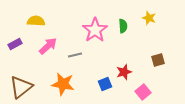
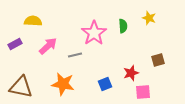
yellow semicircle: moved 3 px left
pink star: moved 1 px left, 3 px down
red star: moved 7 px right, 1 px down
brown triangle: rotated 50 degrees clockwise
pink square: rotated 35 degrees clockwise
